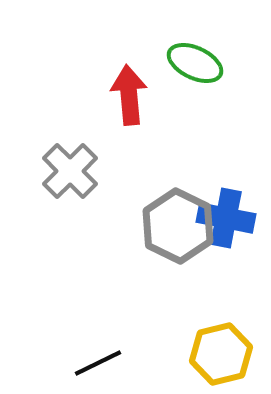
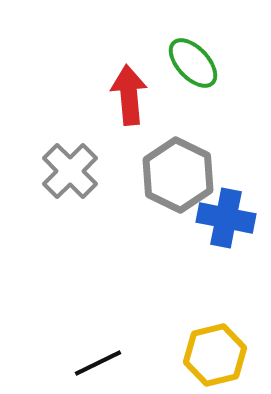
green ellipse: moved 2 px left; rotated 22 degrees clockwise
gray hexagon: moved 51 px up
yellow hexagon: moved 6 px left, 1 px down
